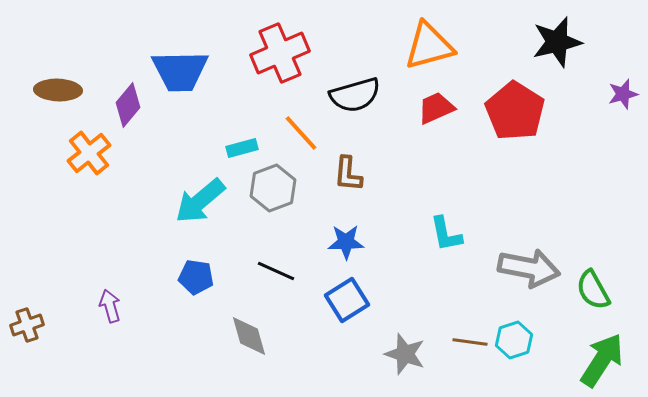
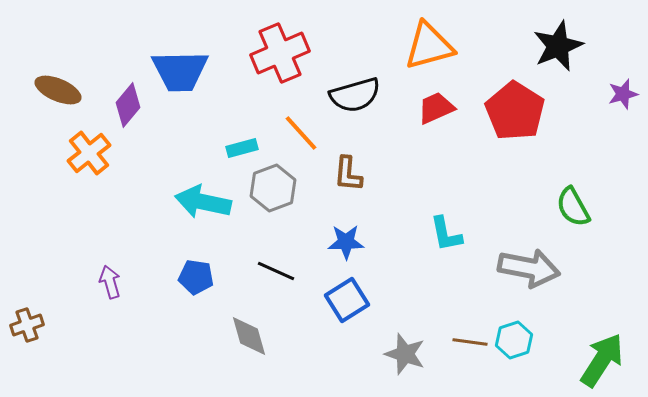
black star: moved 1 px right, 4 px down; rotated 9 degrees counterclockwise
brown ellipse: rotated 21 degrees clockwise
cyan arrow: moved 3 px right, 1 px down; rotated 52 degrees clockwise
green semicircle: moved 20 px left, 83 px up
purple arrow: moved 24 px up
